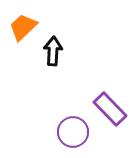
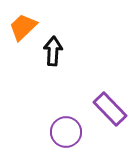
purple circle: moved 7 px left
